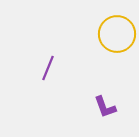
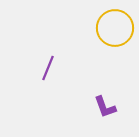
yellow circle: moved 2 px left, 6 px up
